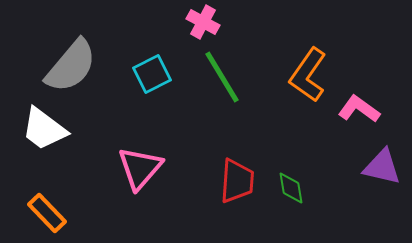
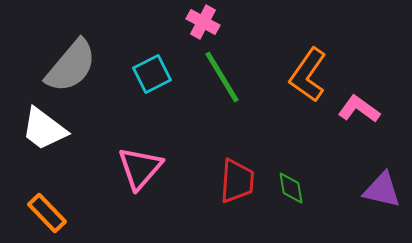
purple triangle: moved 23 px down
